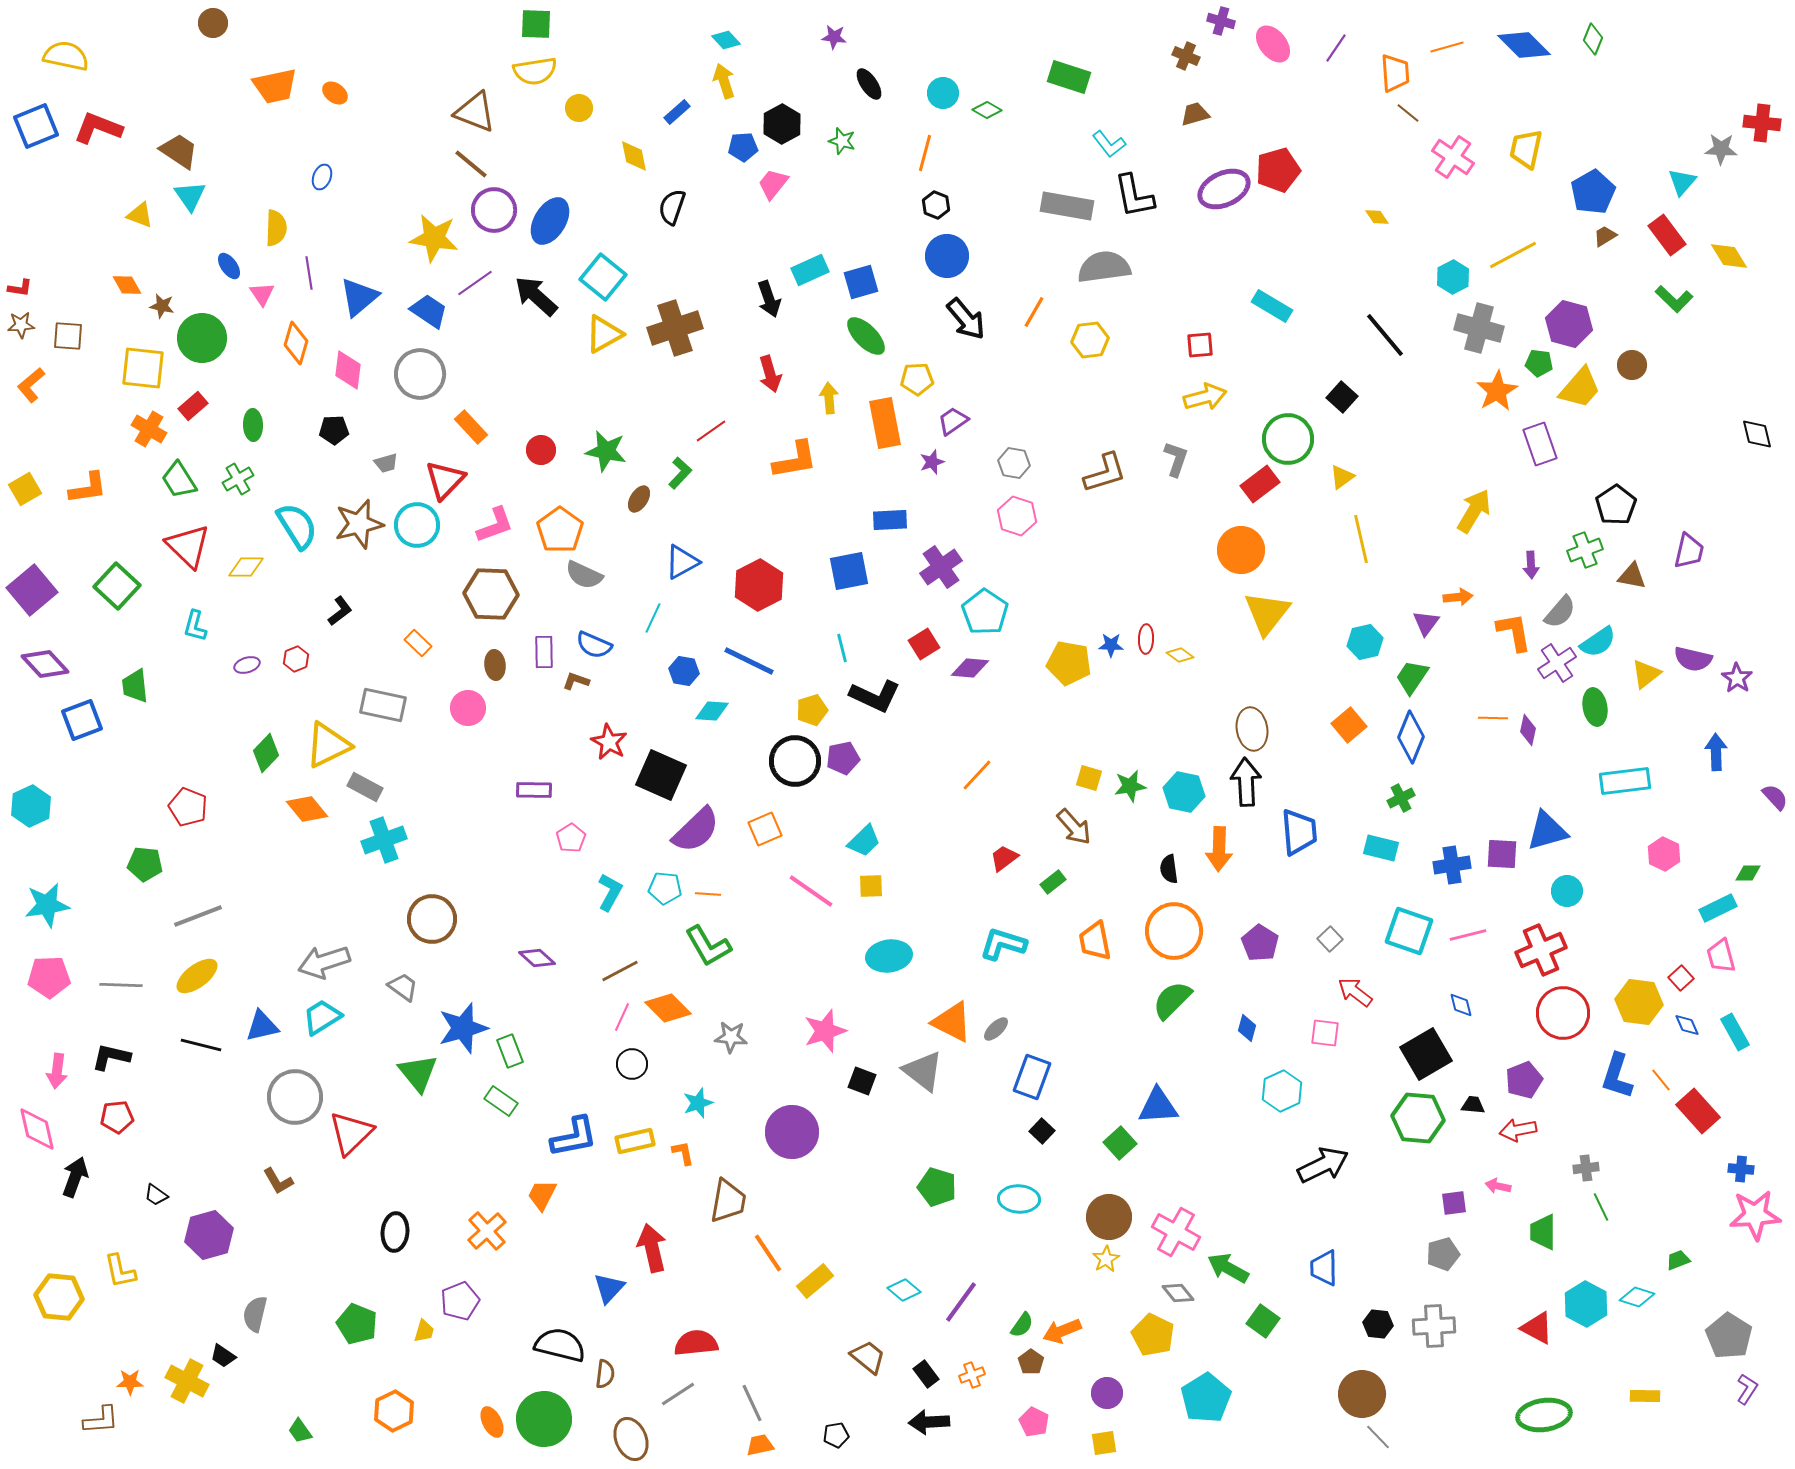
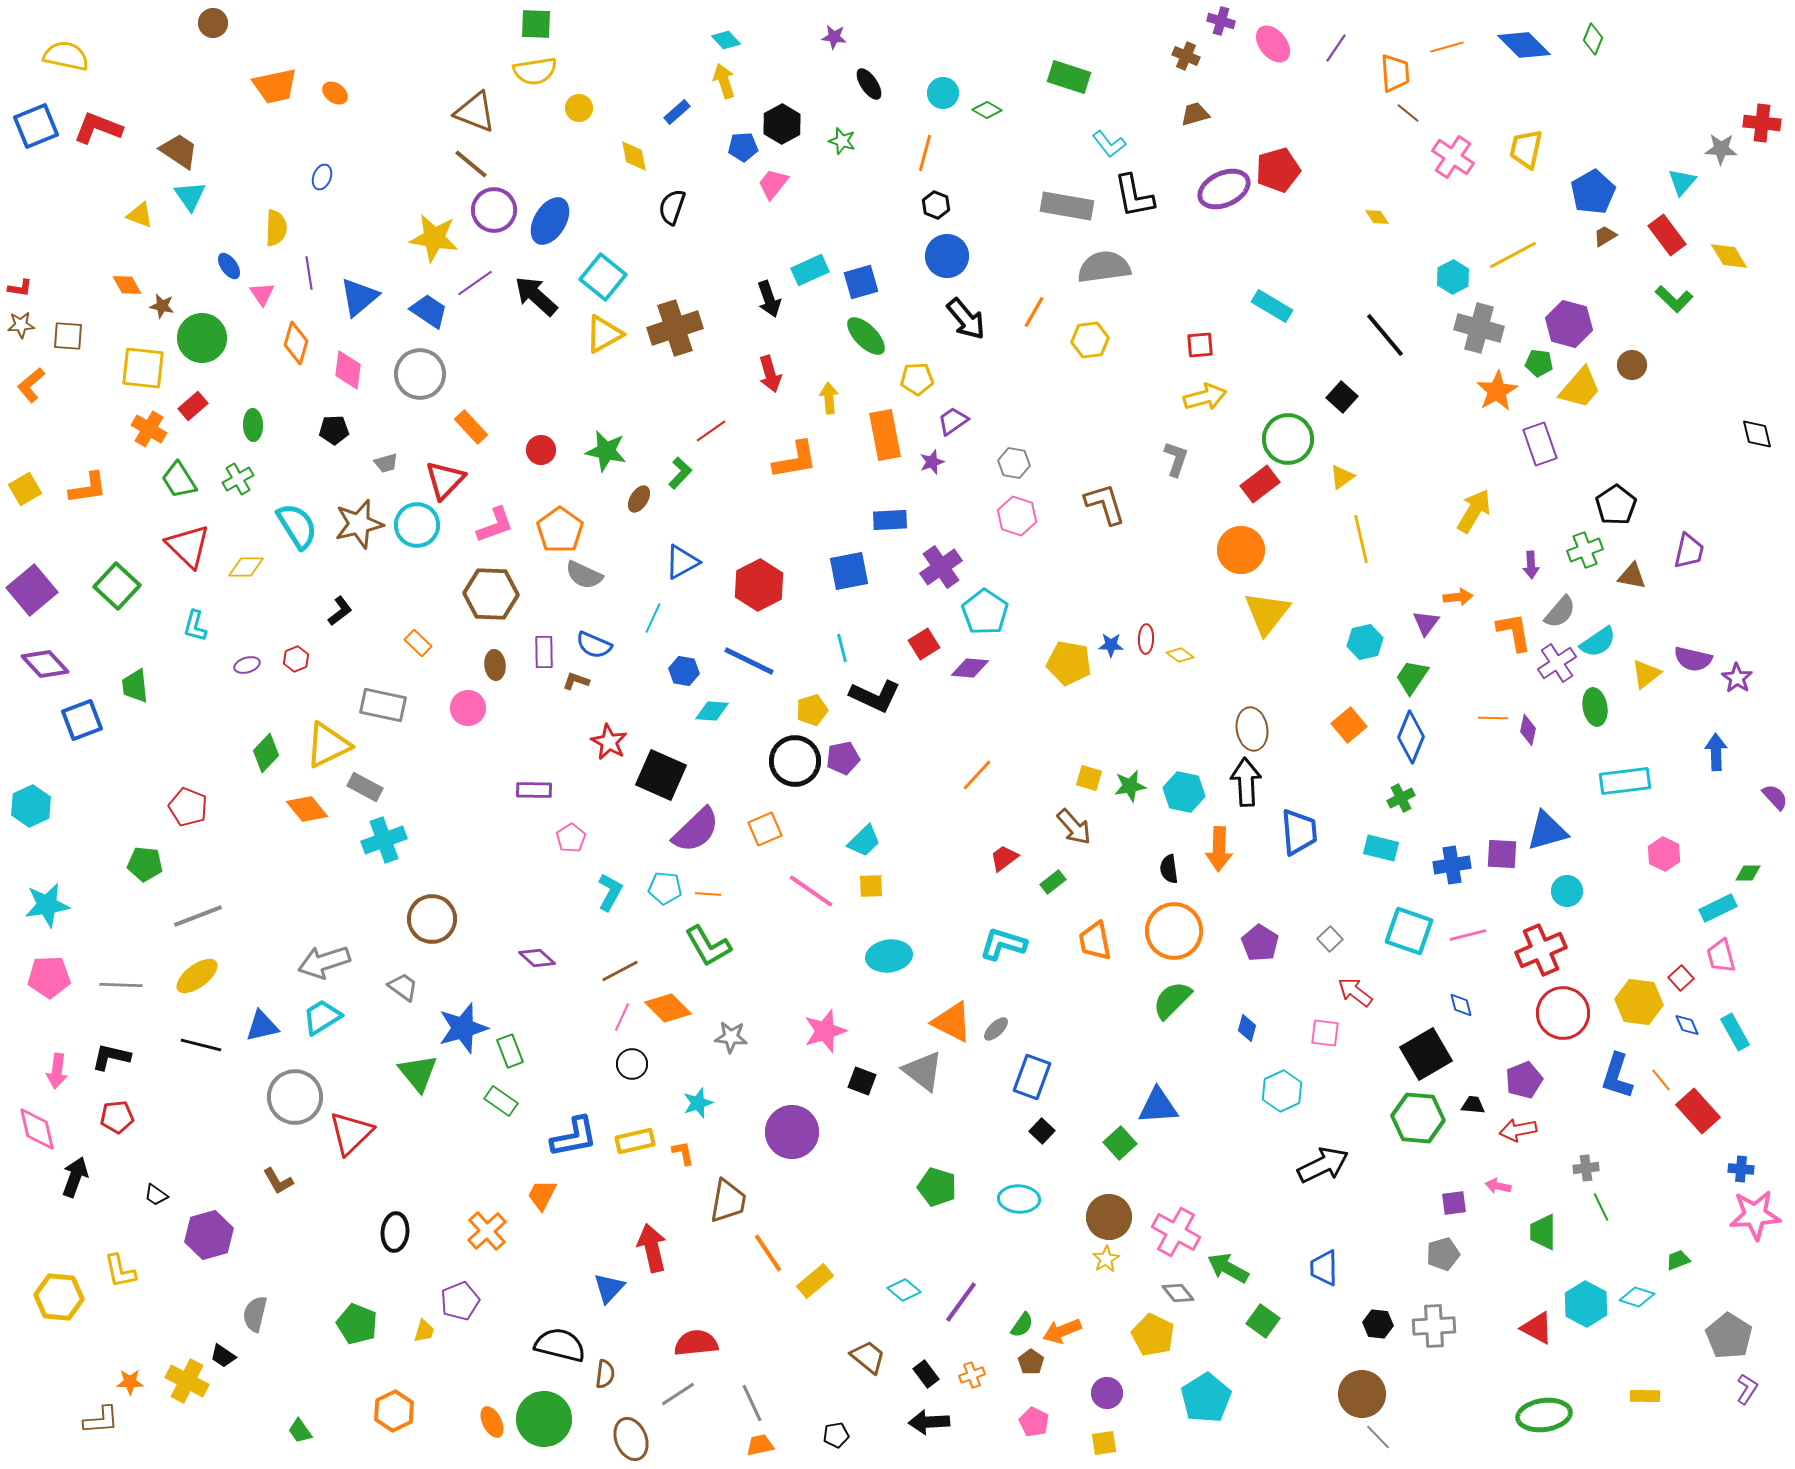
orange rectangle at (885, 423): moved 12 px down
brown L-shape at (1105, 473): moved 31 px down; rotated 90 degrees counterclockwise
